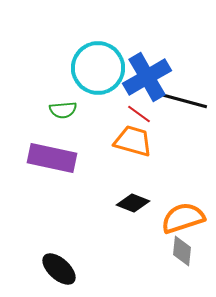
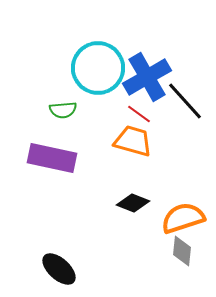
black line: rotated 33 degrees clockwise
